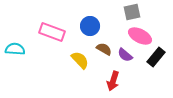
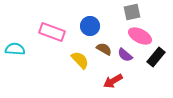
red arrow: rotated 42 degrees clockwise
